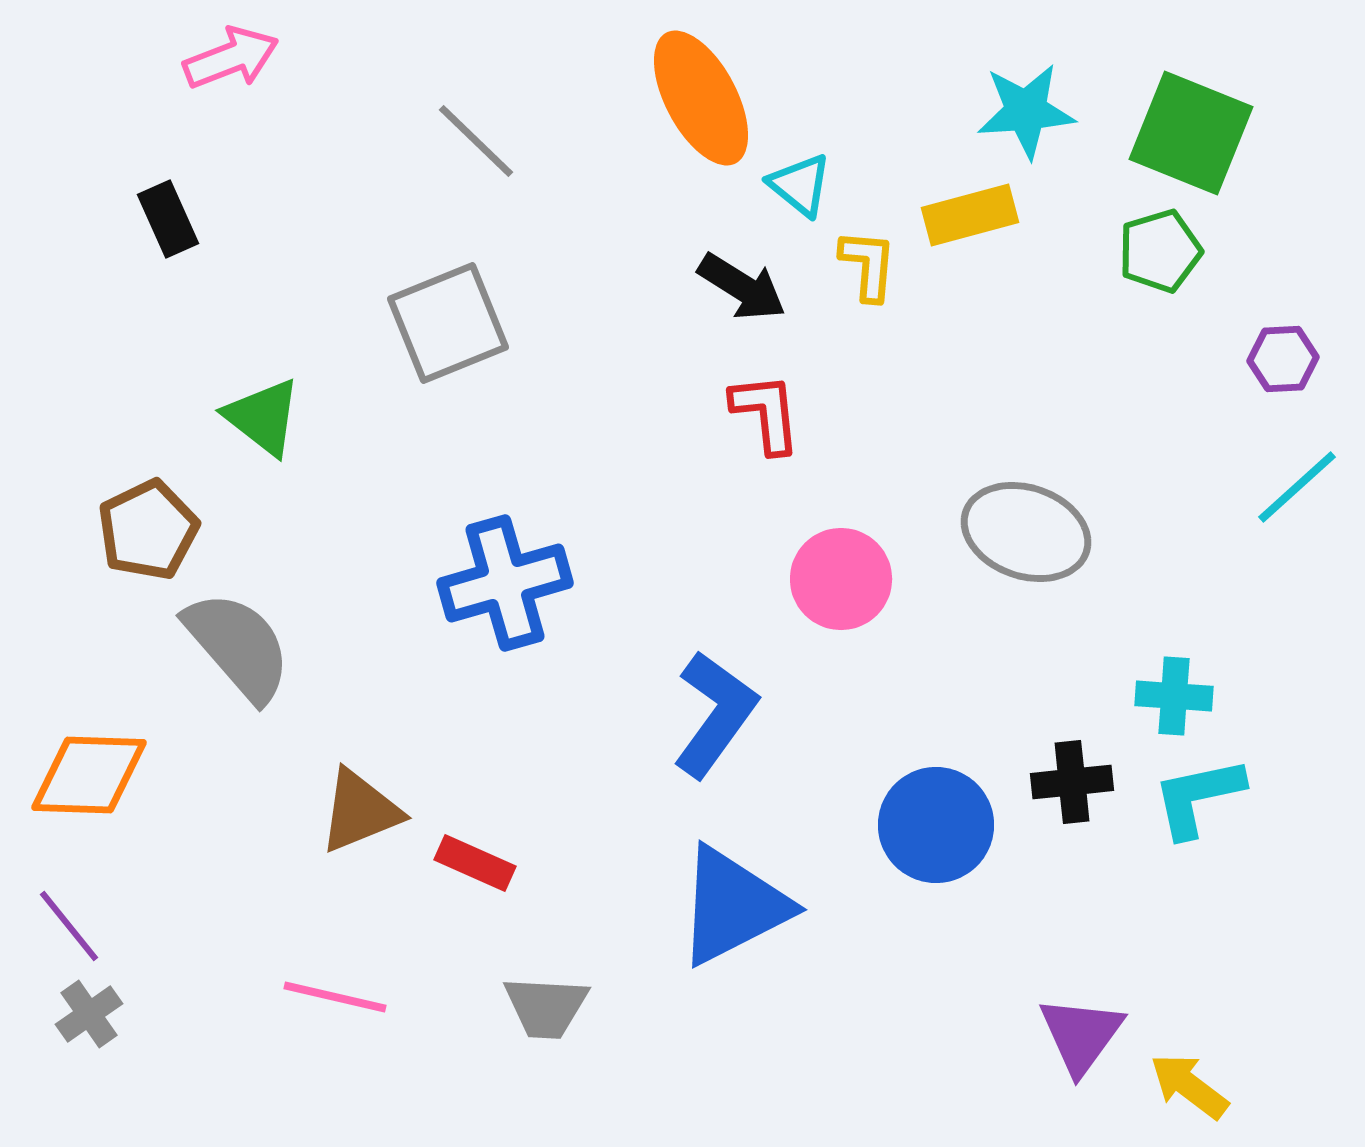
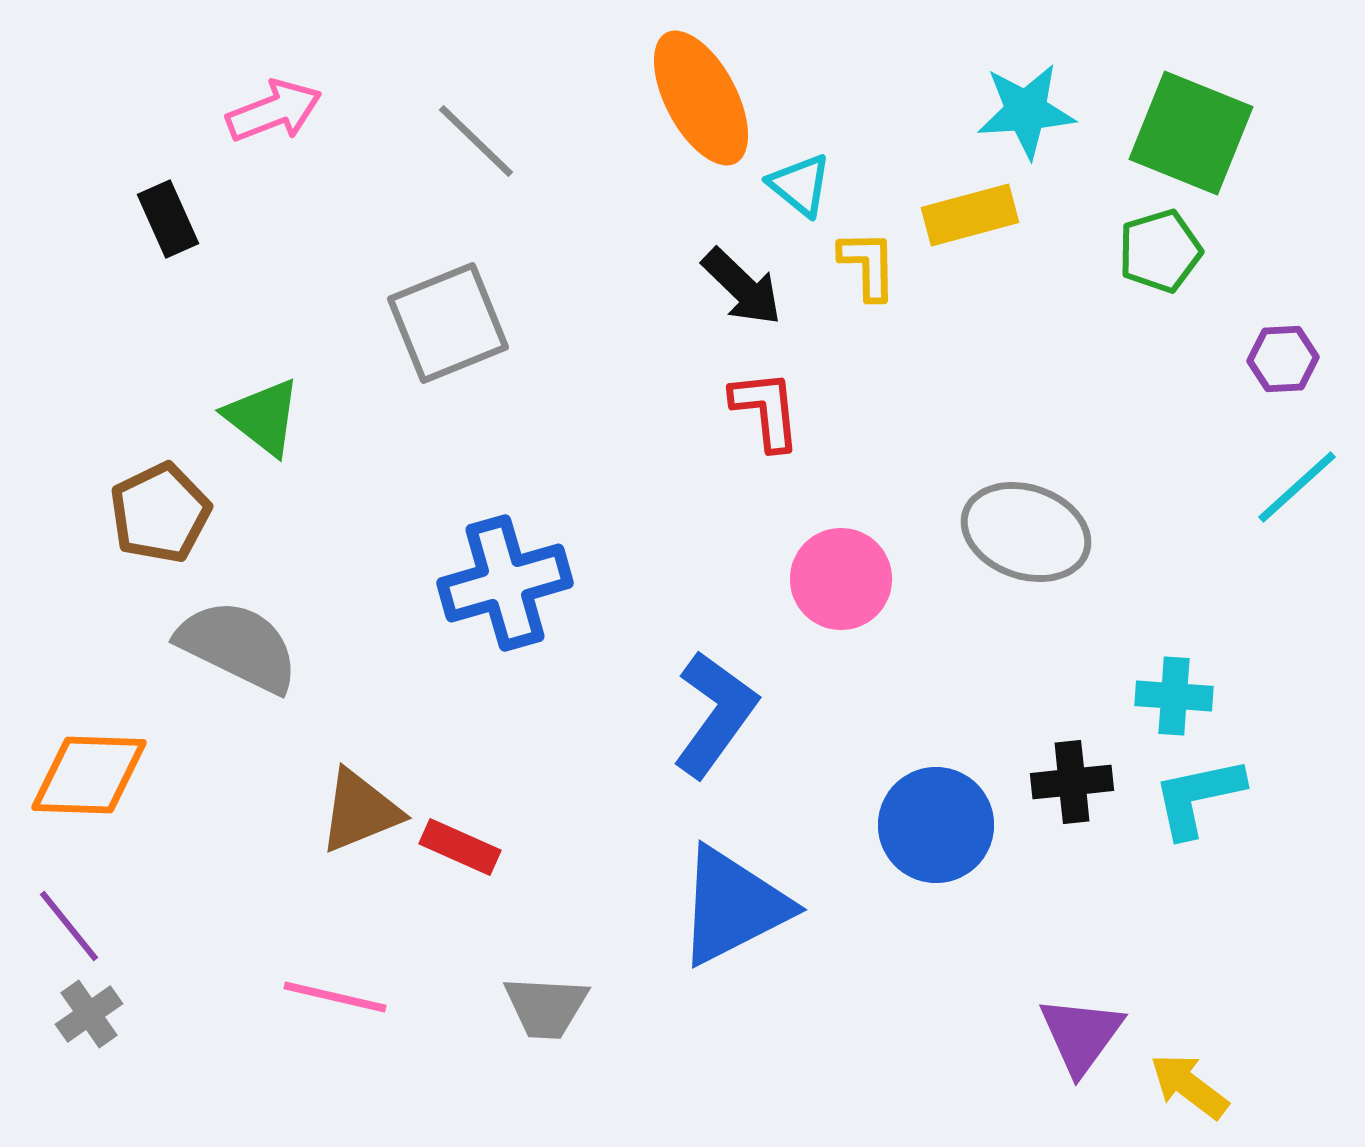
pink arrow: moved 43 px right, 53 px down
yellow L-shape: rotated 6 degrees counterclockwise
black arrow: rotated 12 degrees clockwise
red L-shape: moved 3 px up
brown pentagon: moved 12 px right, 17 px up
gray semicircle: rotated 23 degrees counterclockwise
red rectangle: moved 15 px left, 16 px up
